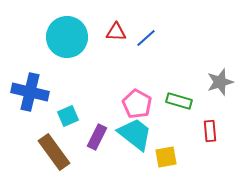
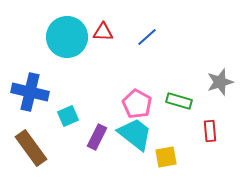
red triangle: moved 13 px left
blue line: moved 1 px right, 1 px up
brown rectangle: moved 23 px left, 4 px up
